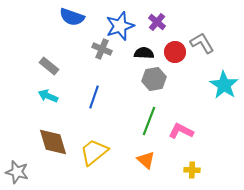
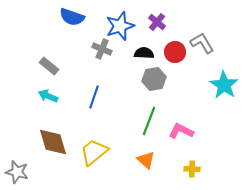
yellow cross: moved 1 px up
